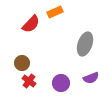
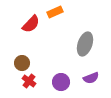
purple circle: moved 1 px up
